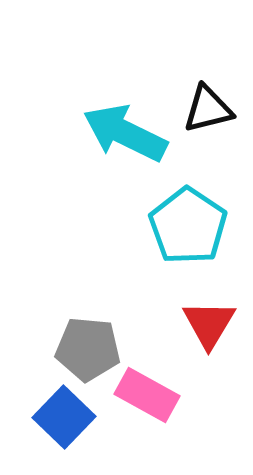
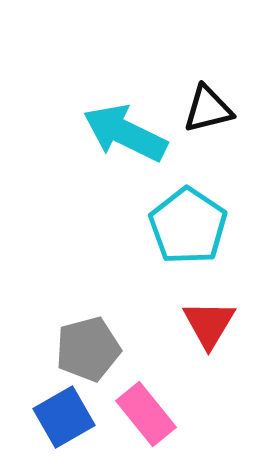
gray pentagon: rotated 20 degrees counterclockwise
pink rectangle: moved 1 px left, 19 px down; rotated 22 degrees clockwise
blue square: rotated 16 degrees clockwise
